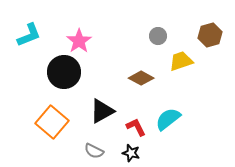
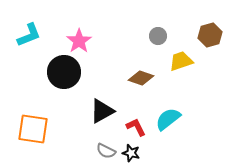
brown diamond: rotated 10 degrees counterclockwise
orange square: moved 19 px left, 7 px down; rotated 32 degrees counterclockwise
gray semicircle: moved 12 px right
